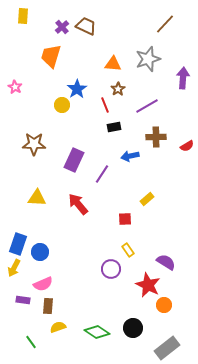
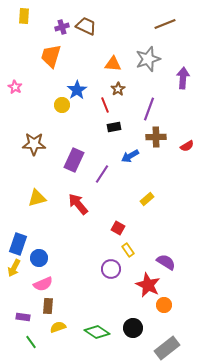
yellow rectangle at (23, 16): moved 1 px right
brown line at (165, 24): rotated 25 degrees clockwise
purple cross at (62, 27): rotated 24 degrees clockwise
blue star at (77, 89): moved 1 px down
purple line at (147, 106): moved 2 px right, 3 px down; rotated 40 degrees counterclockwise
blue arrow at (130, 156): rotated 18 degrees counterclockwise
yellow triangle at (37, 198): rotated 18 degrees counterclockwise
red square at (125, 219): moved 7 px left, 9 px down; rotated 32 degrees clockwise
blue circle at (40, 252): moved 1 px left, 6 px down
purple rectangle at (23, 300): moved 17 px down
